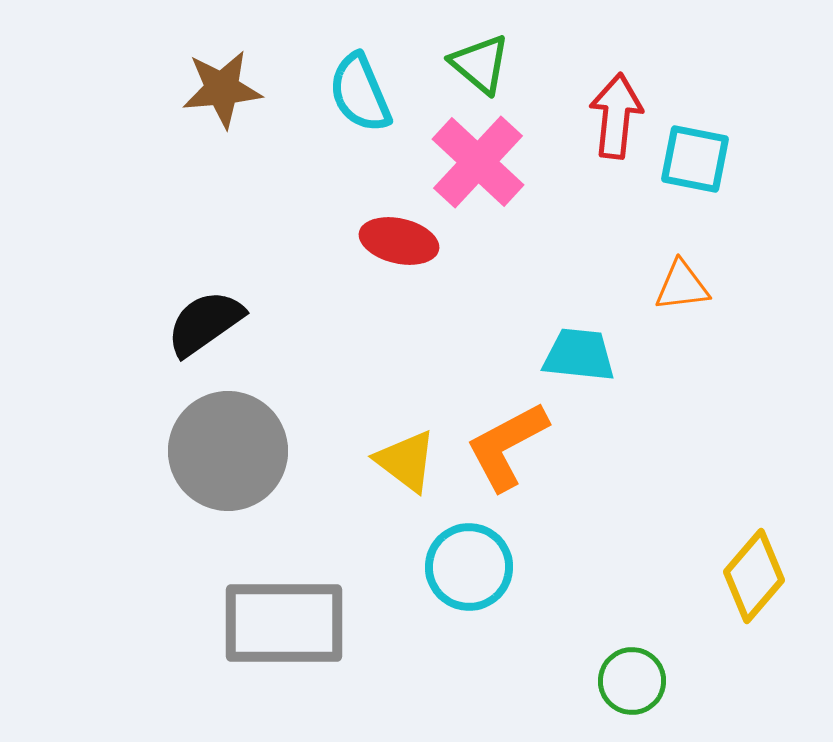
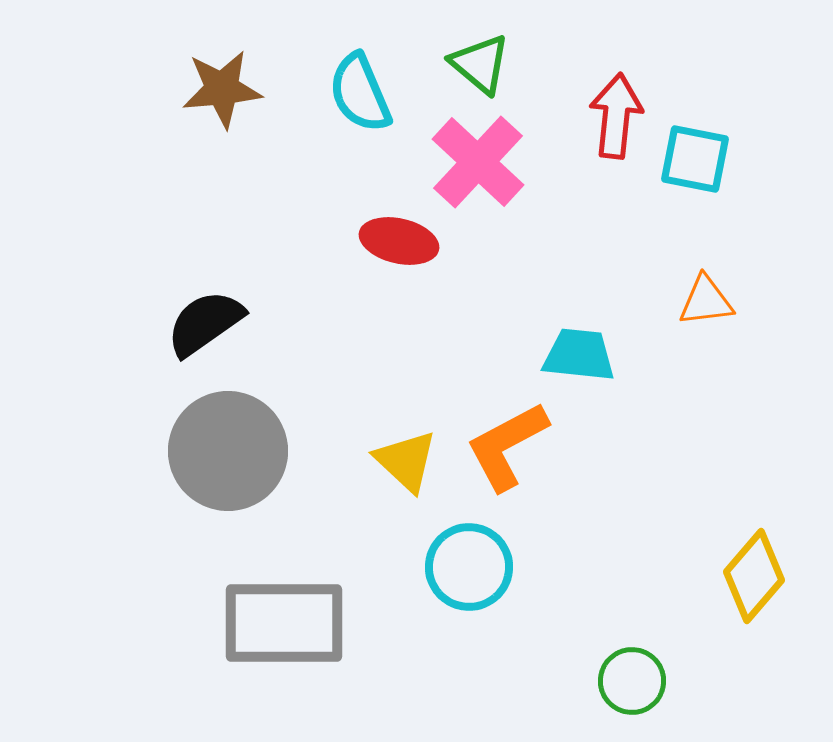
orange triangle: moved 24 px right, 15 px down
yellow triangle: rotated 6 degrees clockwise
